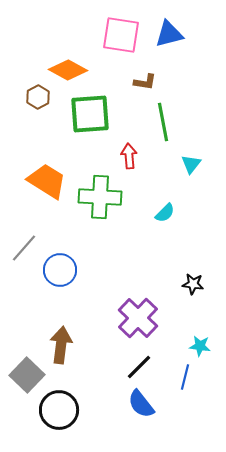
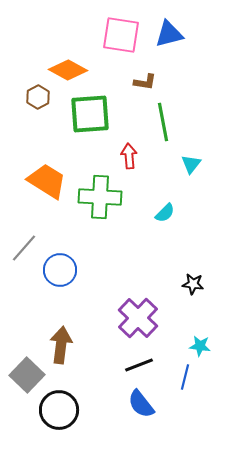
black line: moved 2 px up; rotated 24 degrees clockwise
